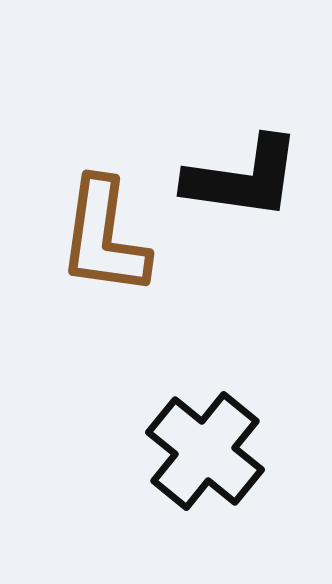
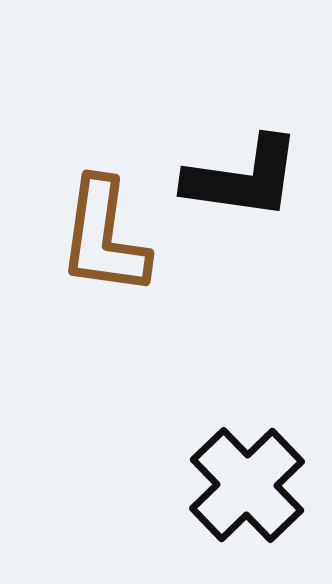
black cross: moved 42 px right, 34 px down; rotated 7 degrees clockwise
